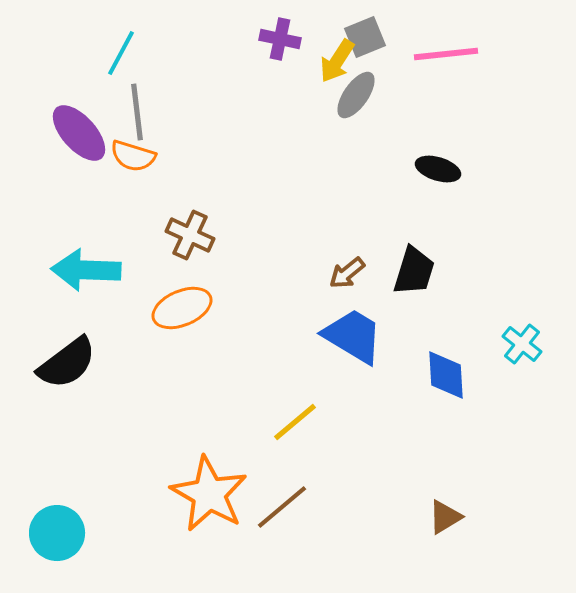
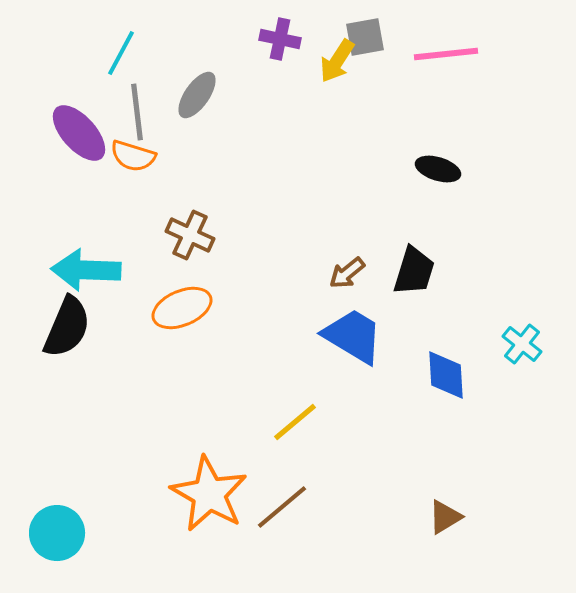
gray square: rotated 12 degrees clockwise
gray ellipse: moved 159 px left
black semicircle: moved 36 px up; rotated 30 degrees counterclockwise
